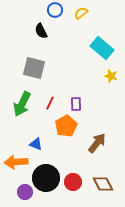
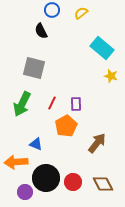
blue circle: moved 3 px left
red line: moved 2 px right
